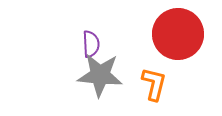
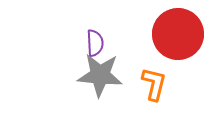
purple semicircle: moved 4 px right, 1 px up
